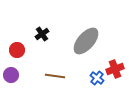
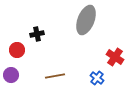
black cross: moved 5 px left; rotated 24 degrees clockwise
gray ellipse: moved 21 px up; rotated 20 degrees counterclockwise
red cross: moved 12 px up; rotated 36 degrees counterclockwise
brown line: rotated 18 degrees counterclockwise
